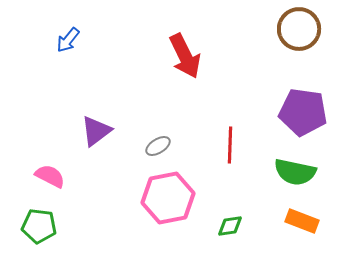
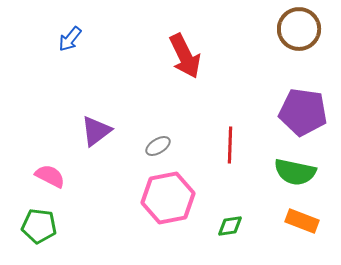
blue arrow: moved 2 px right, 1 px up
